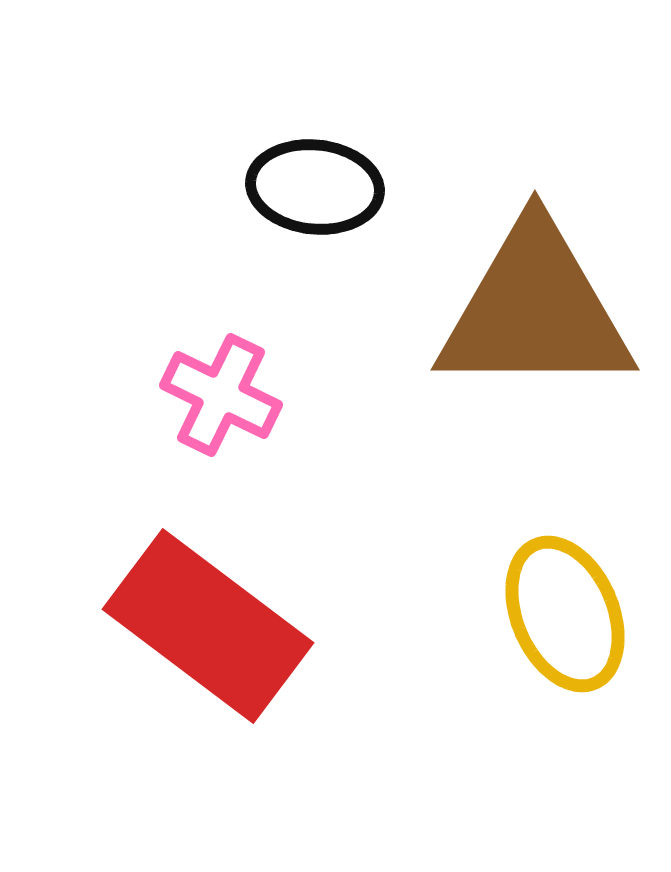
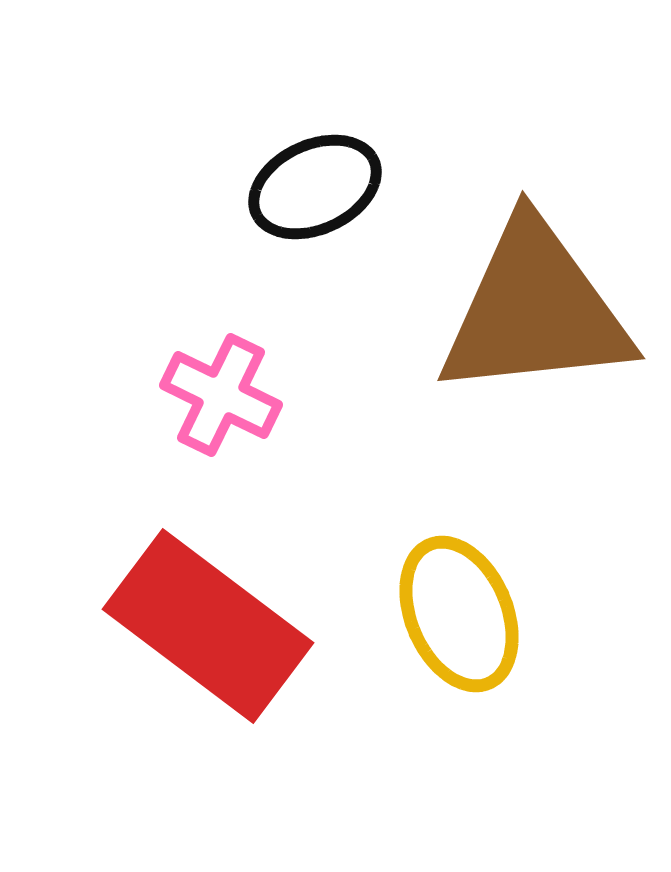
black ellipse: rotated 31 degrees counterclockwise
brown triangle: rotated 6 degrees counterclockwise
yellow ellipse: moved 106 px left
